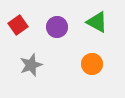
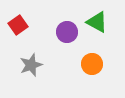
purple circle: moved 10 px right, 5 px down
